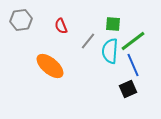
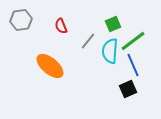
green square: rotated 28 degrees counterclockwise
